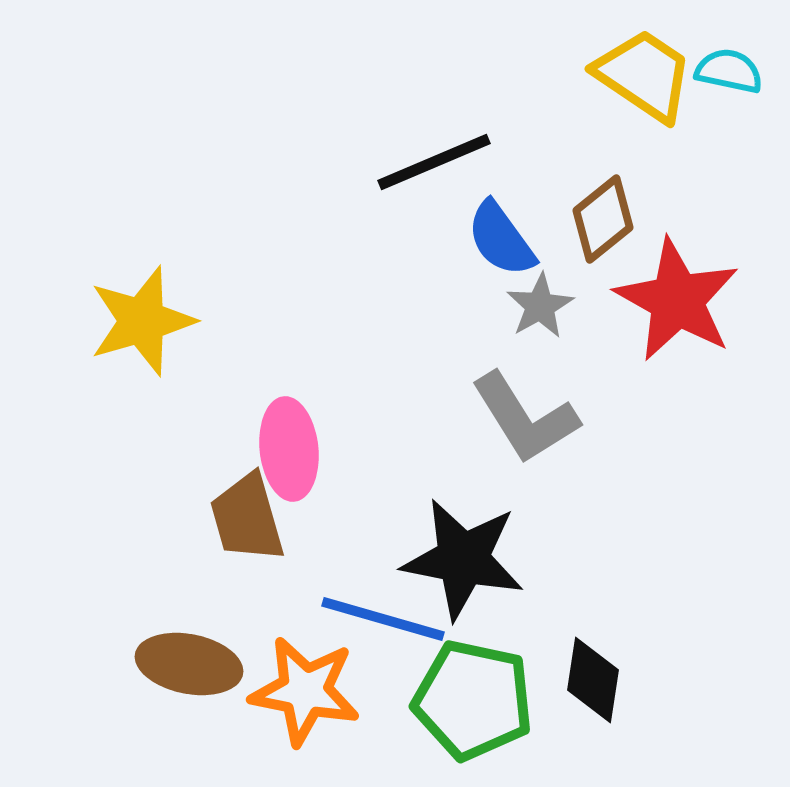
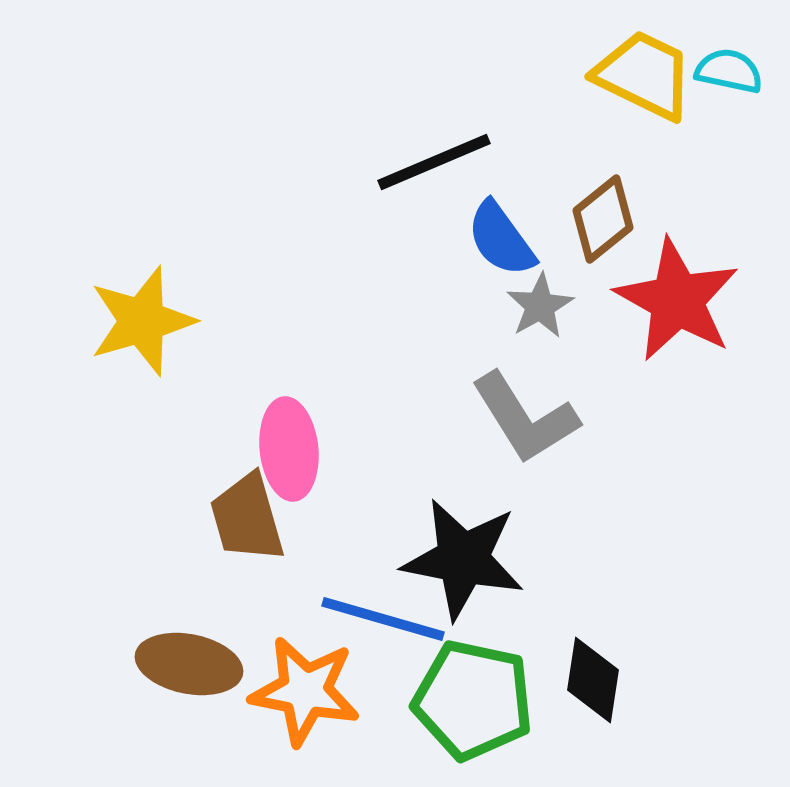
yellow trapezoid: rotated 8 degrees counterclockwise
